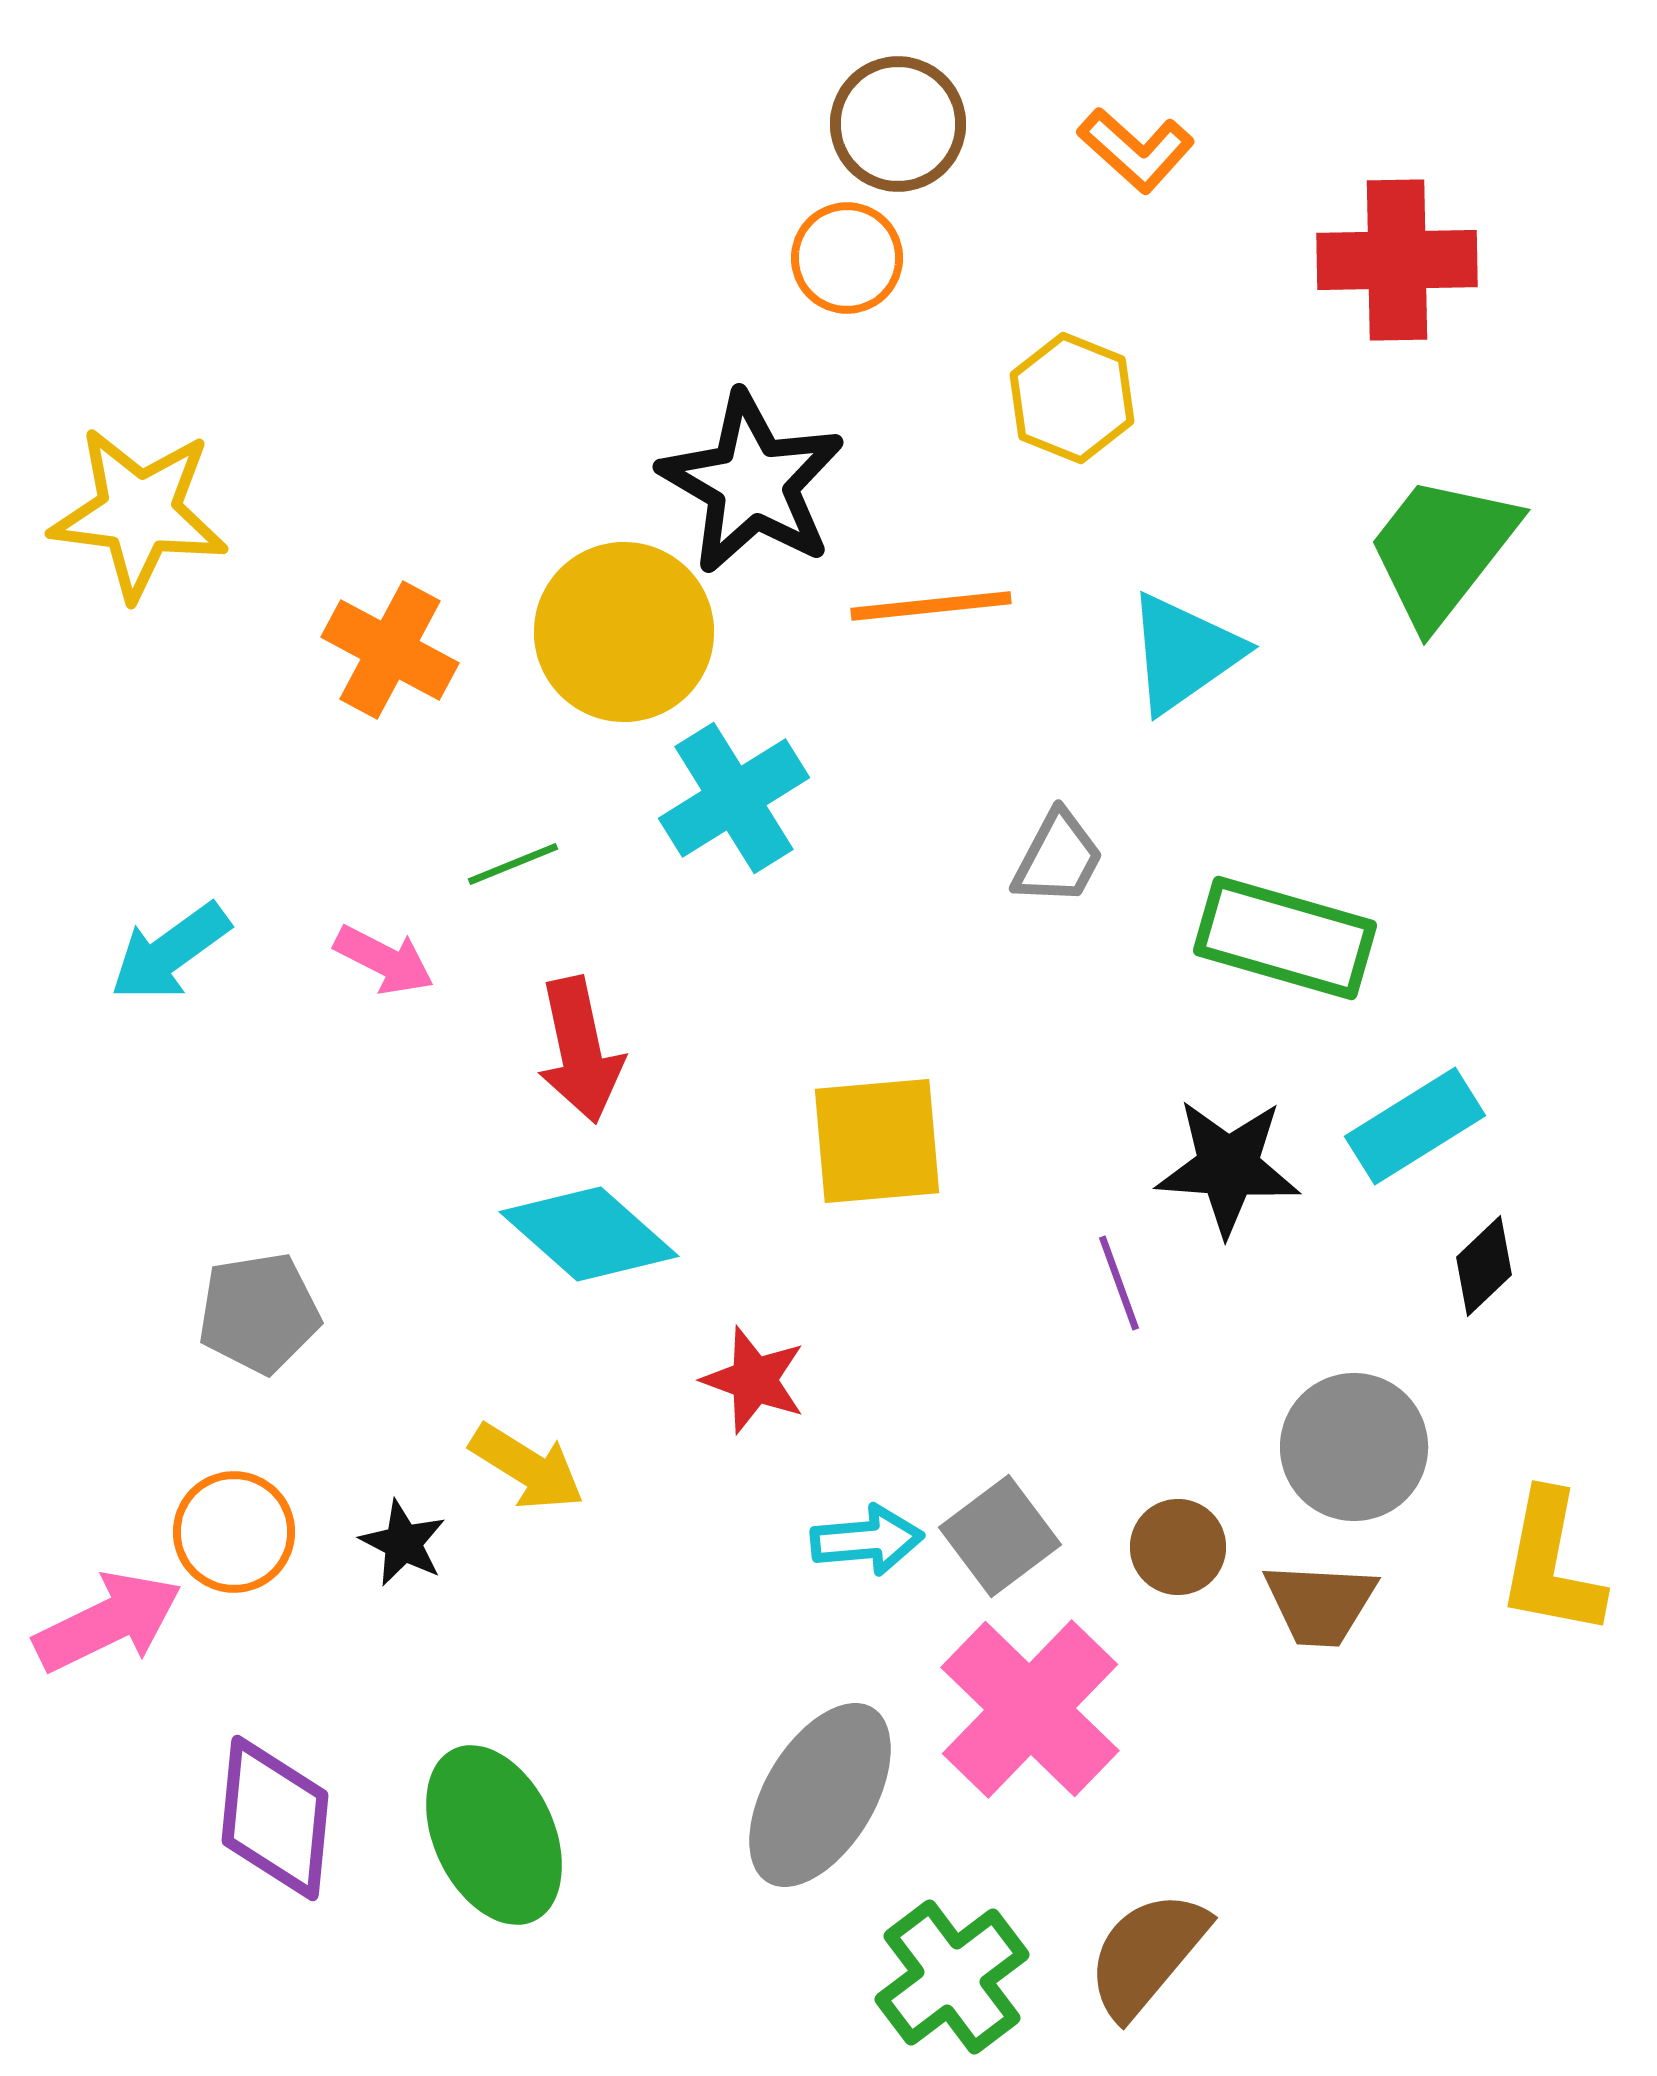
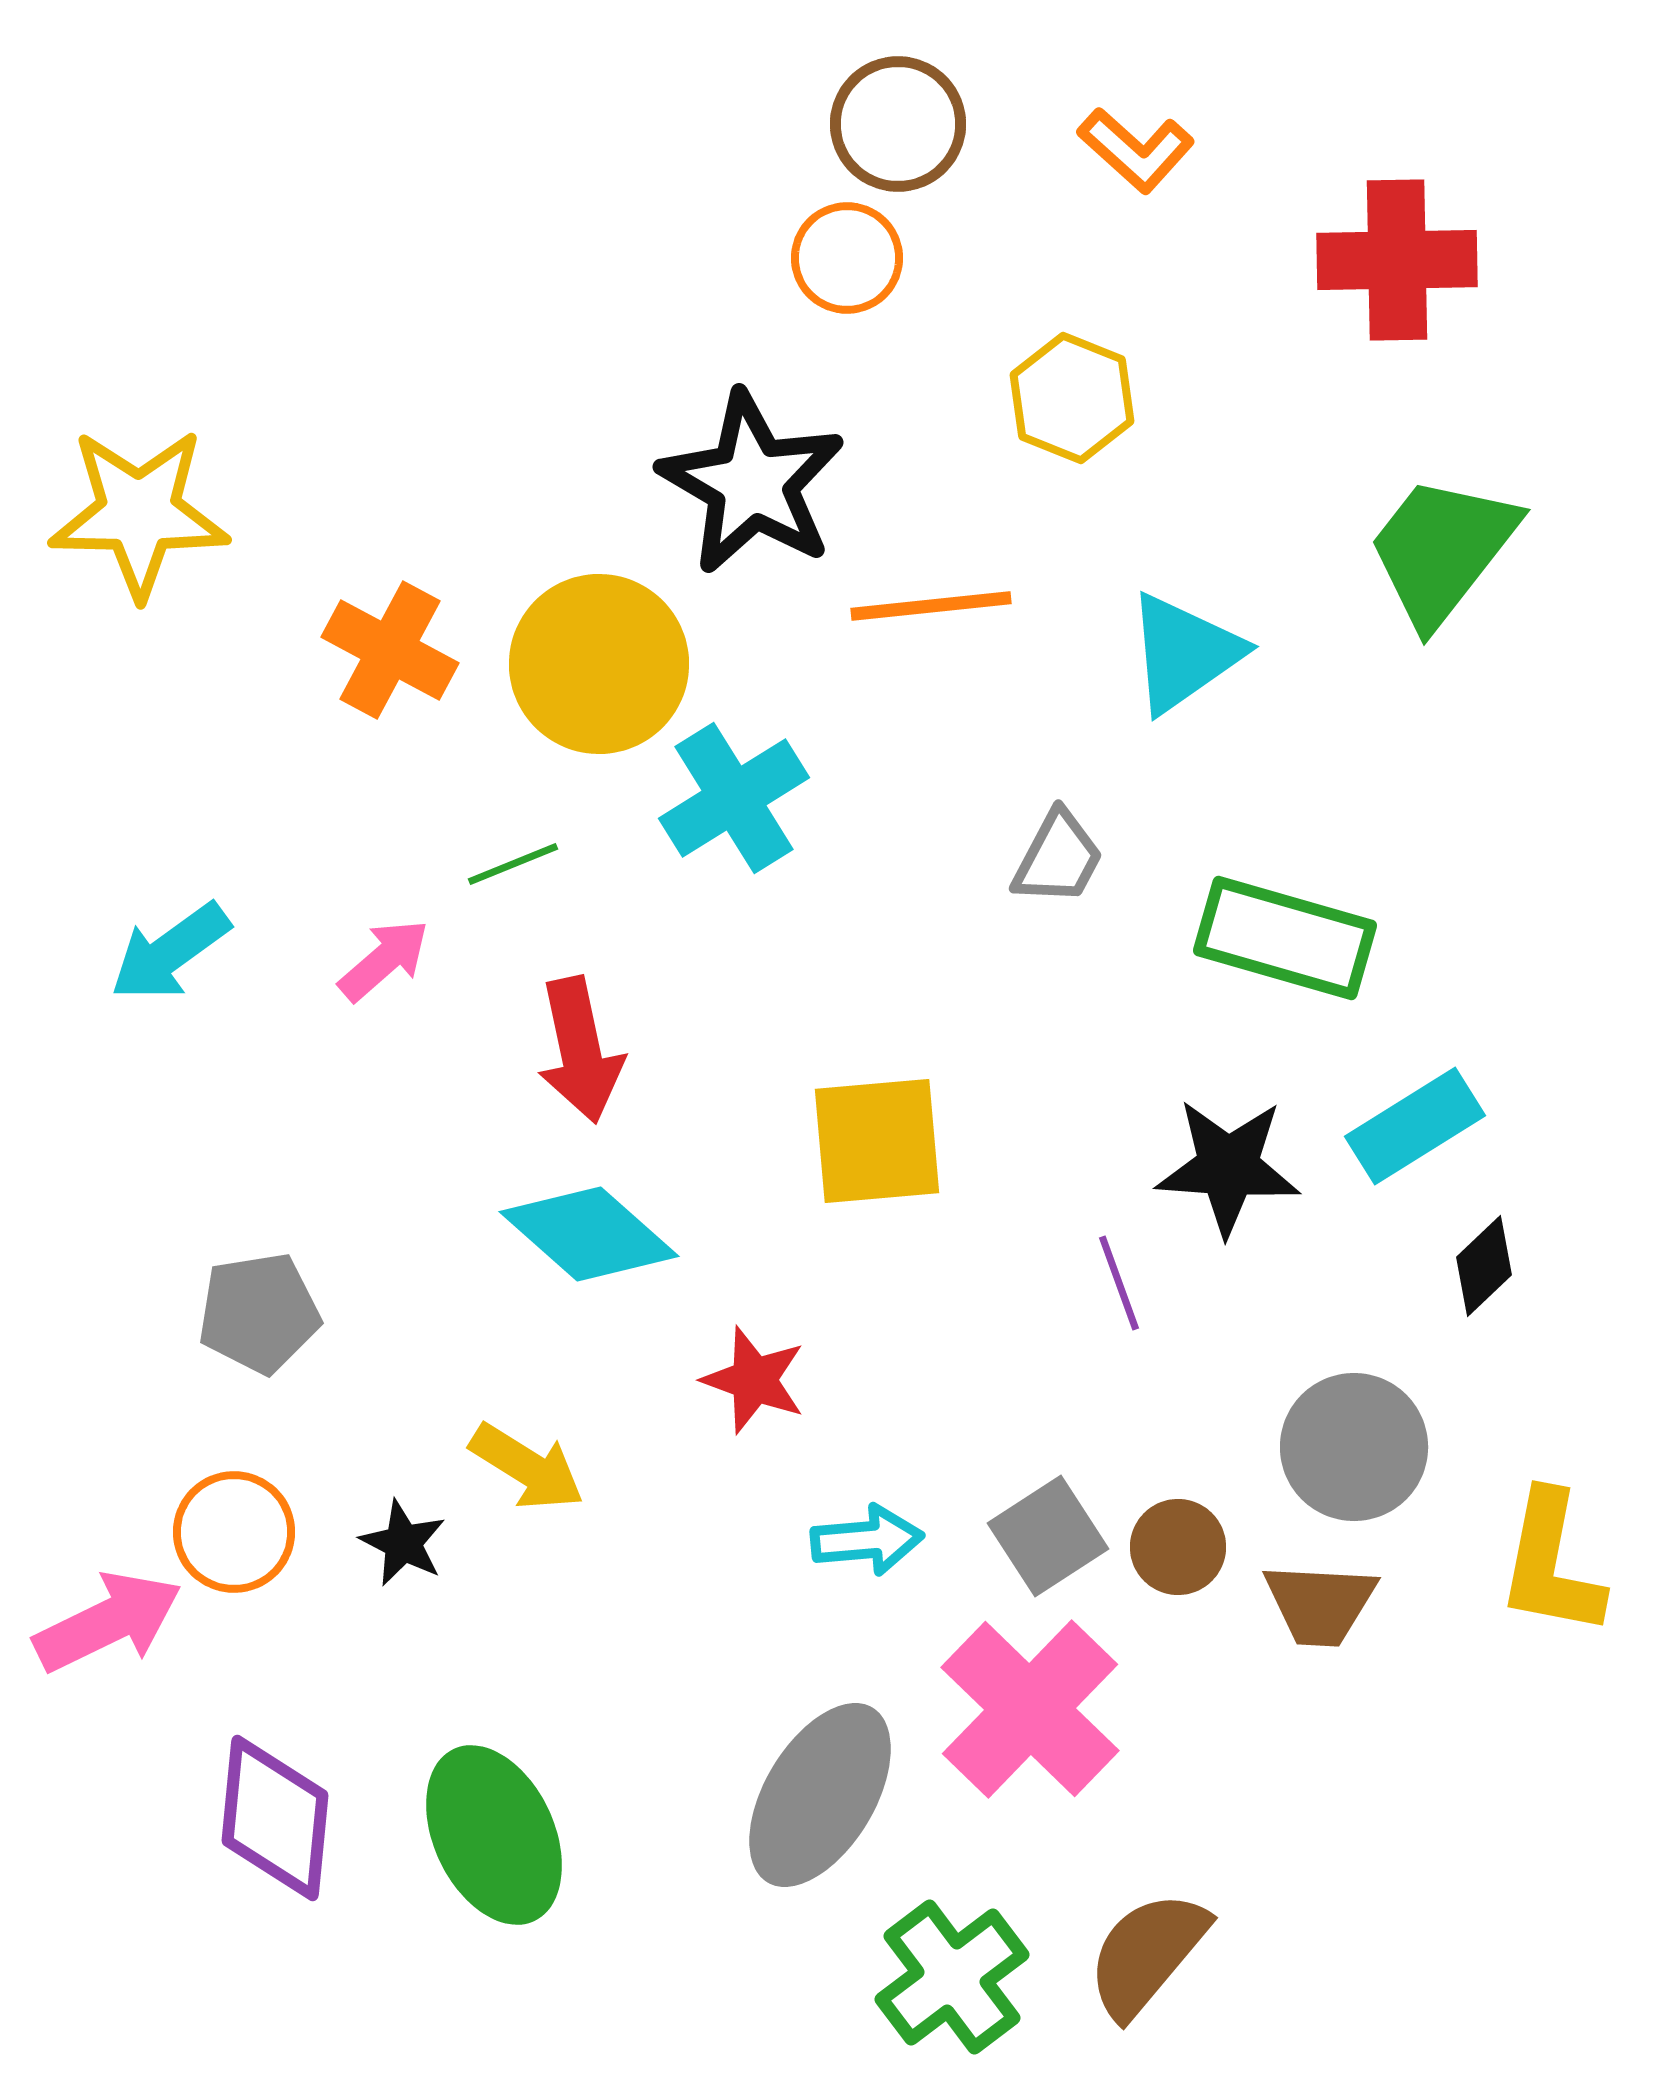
yellow star at (139, 513): rotated 6 degrees counterclockwise
yellow circle at (624, 632): moved 25 px left, 32 px down
pink arrow at (384, 960): rotated 68 degrees counterclockwise
gray square at (1000, 1536): moved 48 px right; rotated 4 degrees clockwise
